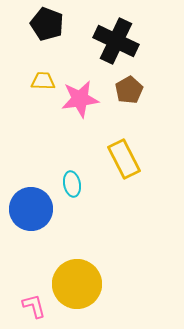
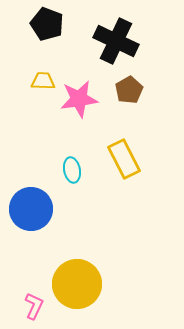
pink star: moved 1 px left
cyan ellipse: moved 14 px up
pink L-shape: rotated 40 degrees clockwise
